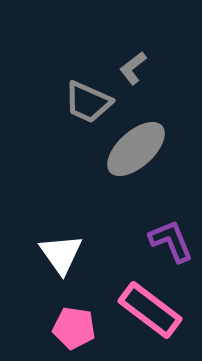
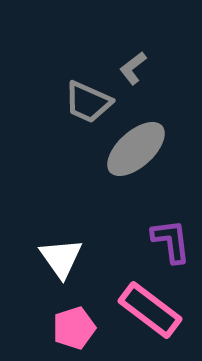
purple L-shape: rotated 15 degrees clockwise
white triangle: moved 4 px down
pink pentagon: rotated 27 degrees counterclockwise
